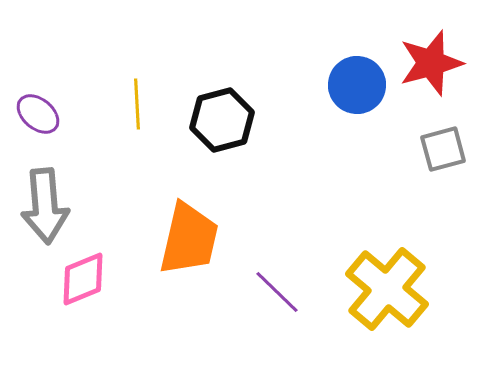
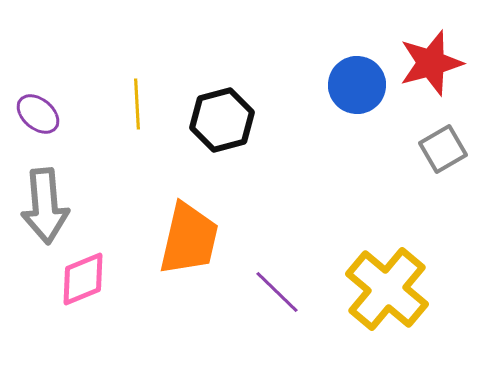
gray square: rotated 15 degrees counterclockwise
